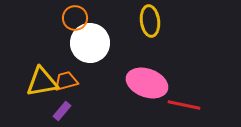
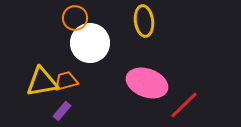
yellow ellipse: moved 6 px left
red line: rotated 56 degrees counterclockwise
